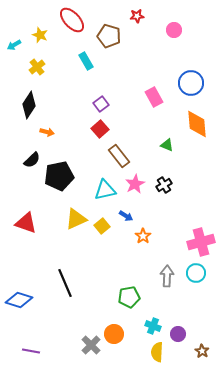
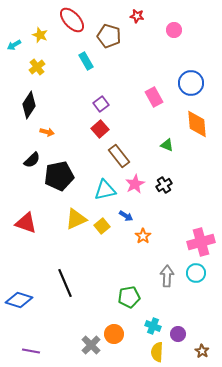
red star: rotated 16 degrees clockwise
